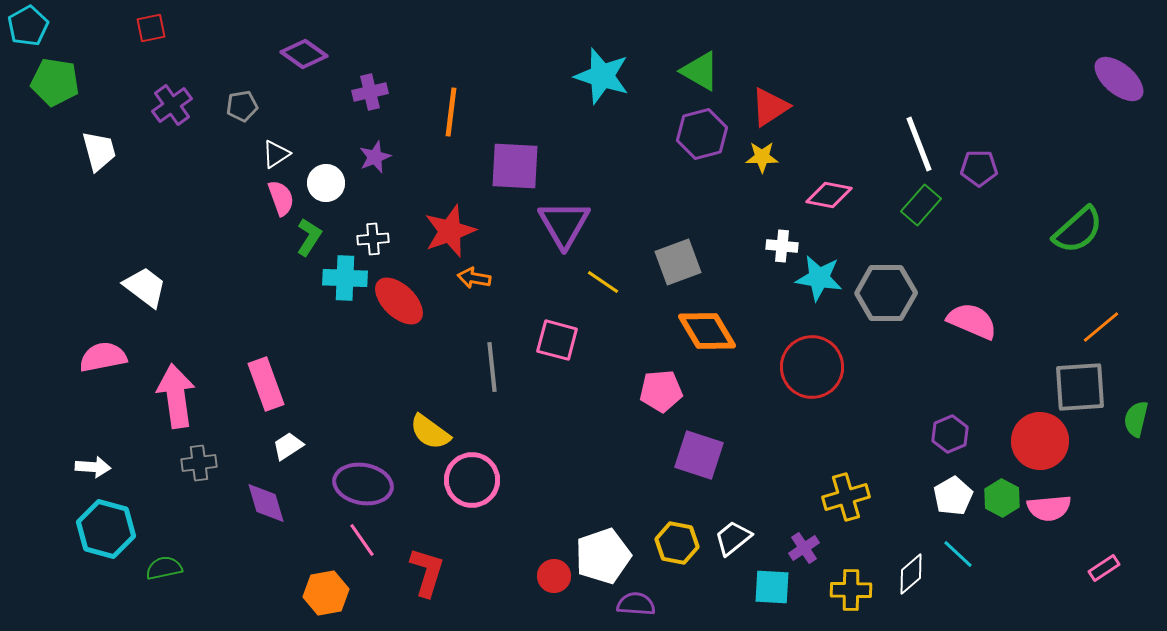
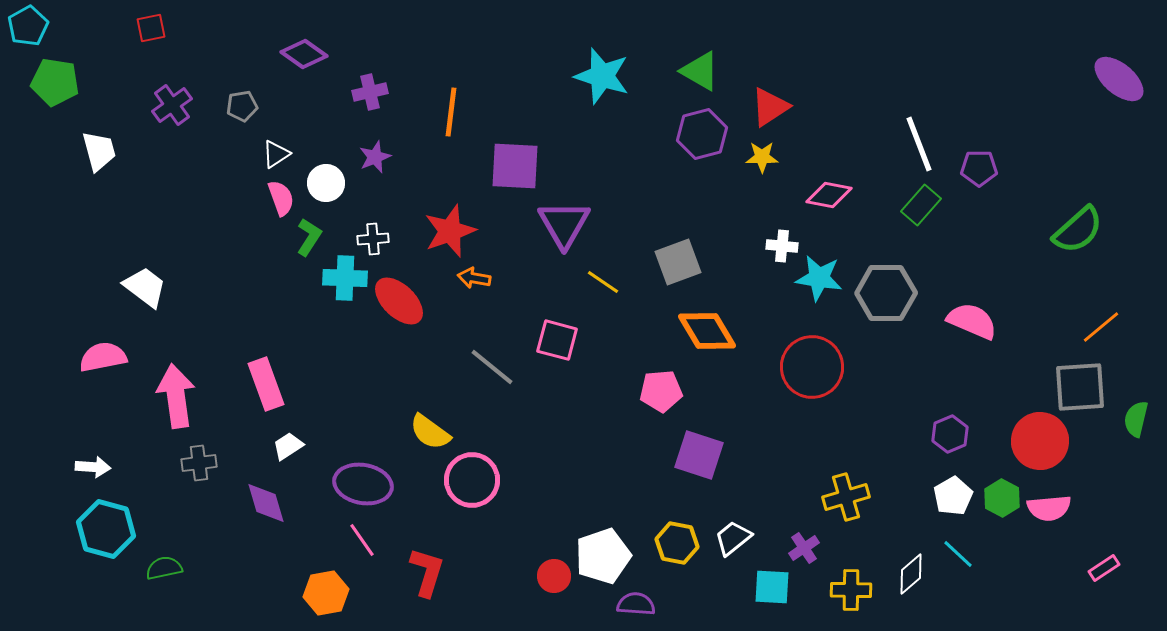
gray line at (492, 367): rotated 45 degrees counterclockwise
